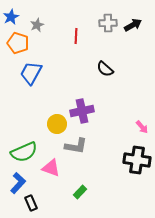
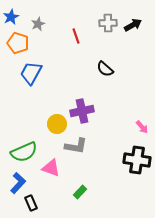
gray star: moved 1 px right, 1 px up
red line: rotated 21 degrees counterclockwise
